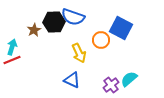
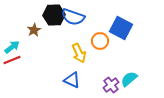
black hexagon: moved 7 px up
orange circle: moved 1 px left, 1 px down
cyan arrow: rotated 35 degrees clockwise
